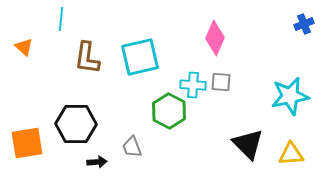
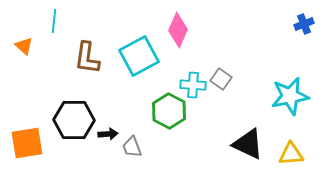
cyan line: moved 7 px left, 2 px down
pink diamond: moved 37 px left, 8 px up
orange triangle: moved 1 px up
cyan square: moved 1 px left, 1 px up; rotated 15 degrees counterclockwise
gray square: moved 3 px up; rotated 30 degrees clockwise
black hexagon: moved 2 px left, 4 px up
black triangle: rotated 20 degrees counterclockwise
black arrow: moved 11 px right, 28 px up
